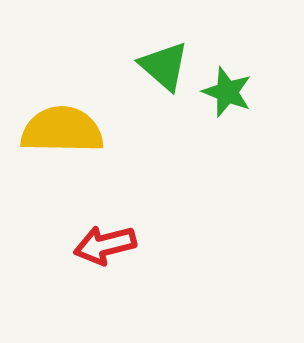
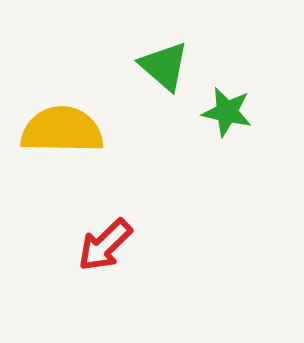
green star: moved 20 px down; rotated 9 degrees counterclockwise
red arrow: rotated 30 degrees counterclockwise
